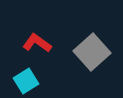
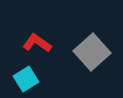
cyan square: moved 2 px up
